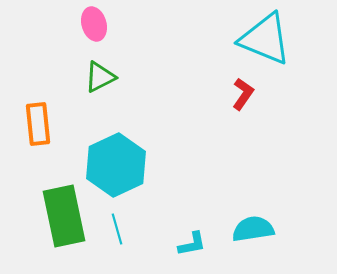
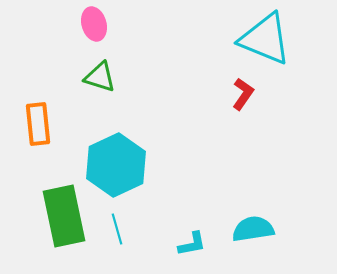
green triangle: rotated 44 degrees clockwise
